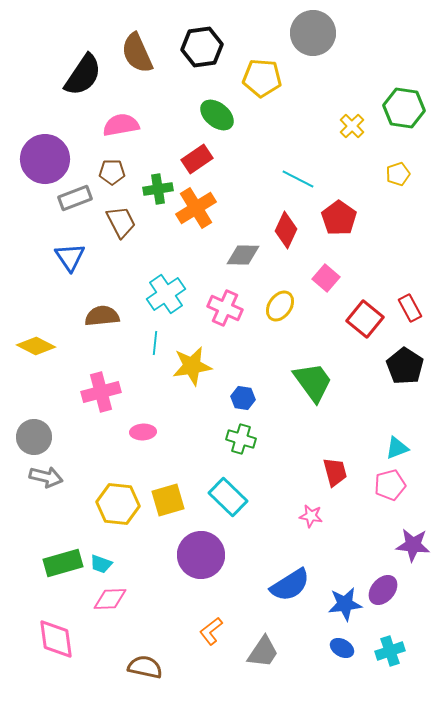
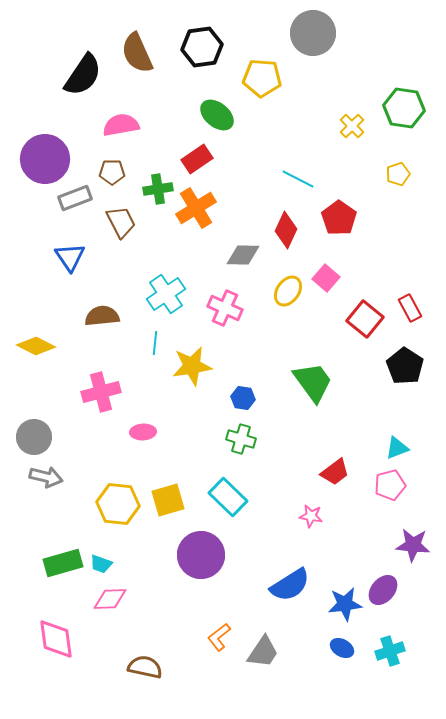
yellow ellipse at (280, 306): moved 8 px right, 15 px up
red trapezoid at (335, 472): rotated 68 degrees clockwise
orange L-shape at (211, 631): moved 8 px right, 6 px down
